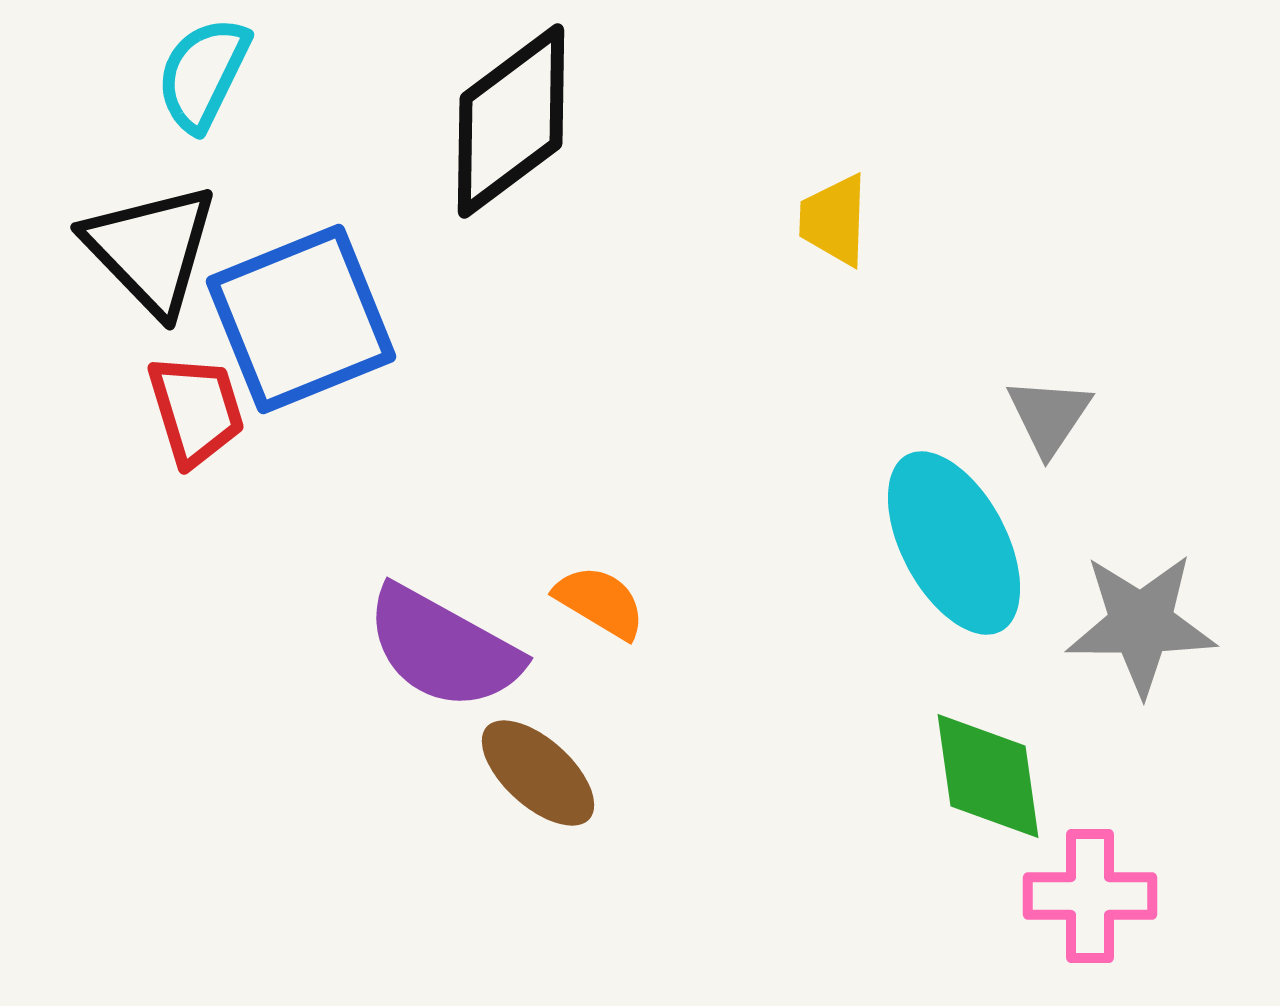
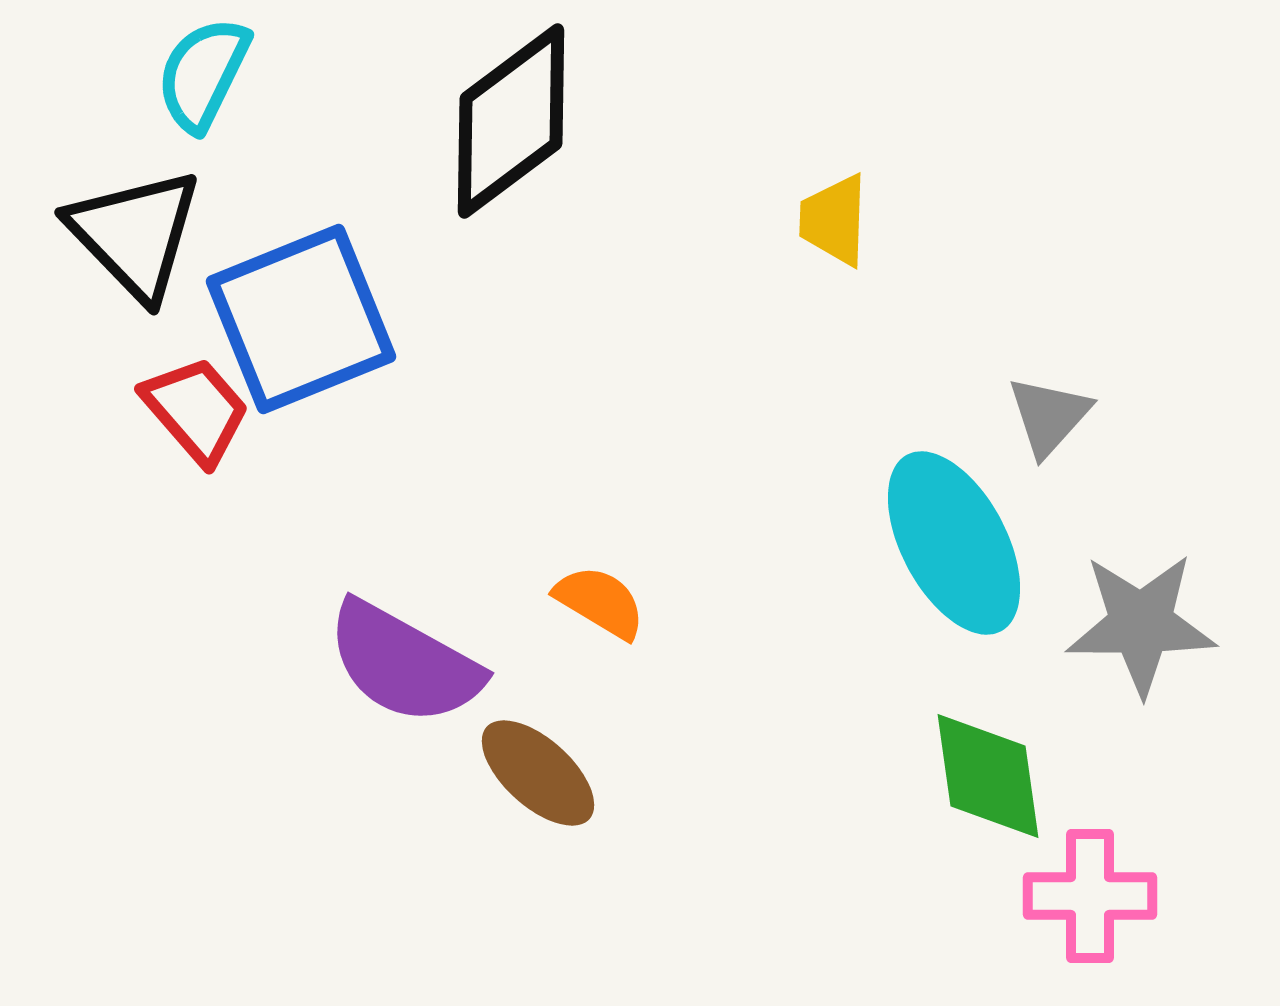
black triangle: moved 16 px left, 15 px up
red trapezoid: rotated 24 degrees counterclockwise
gray triangle: rotated 8 degrees clockwise
purple semicircle: moved 39 px left, 15 px down
